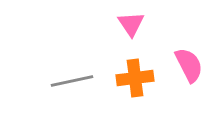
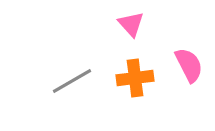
pink triangle: rotated 8 degrees counterclockwise
gray line: rotated 18 degrees counterclockwise
